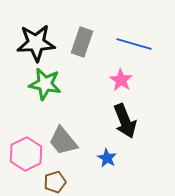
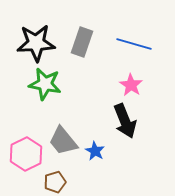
pink star: moved 10 px right, 5 px down
blue star: moved 12 px left, 7 px up
